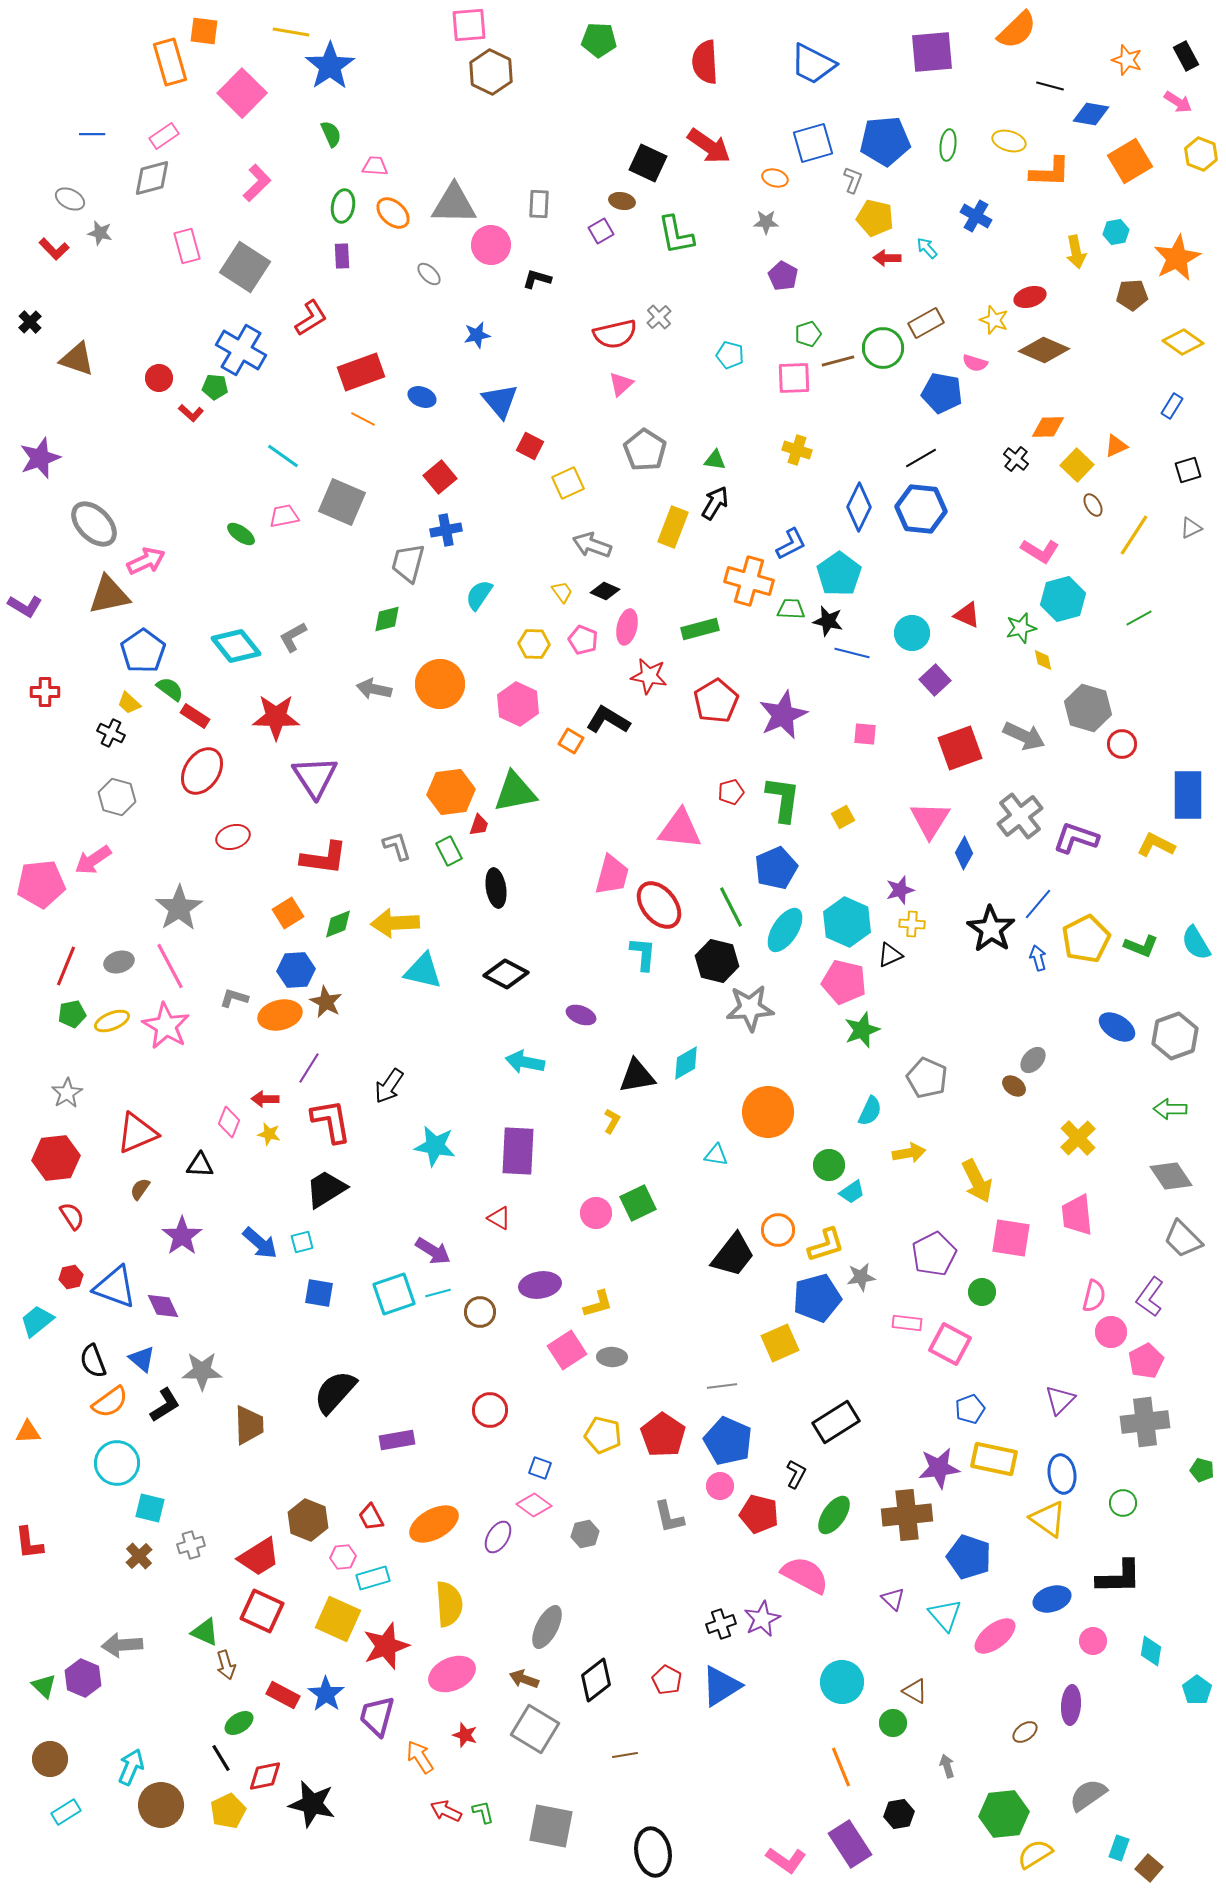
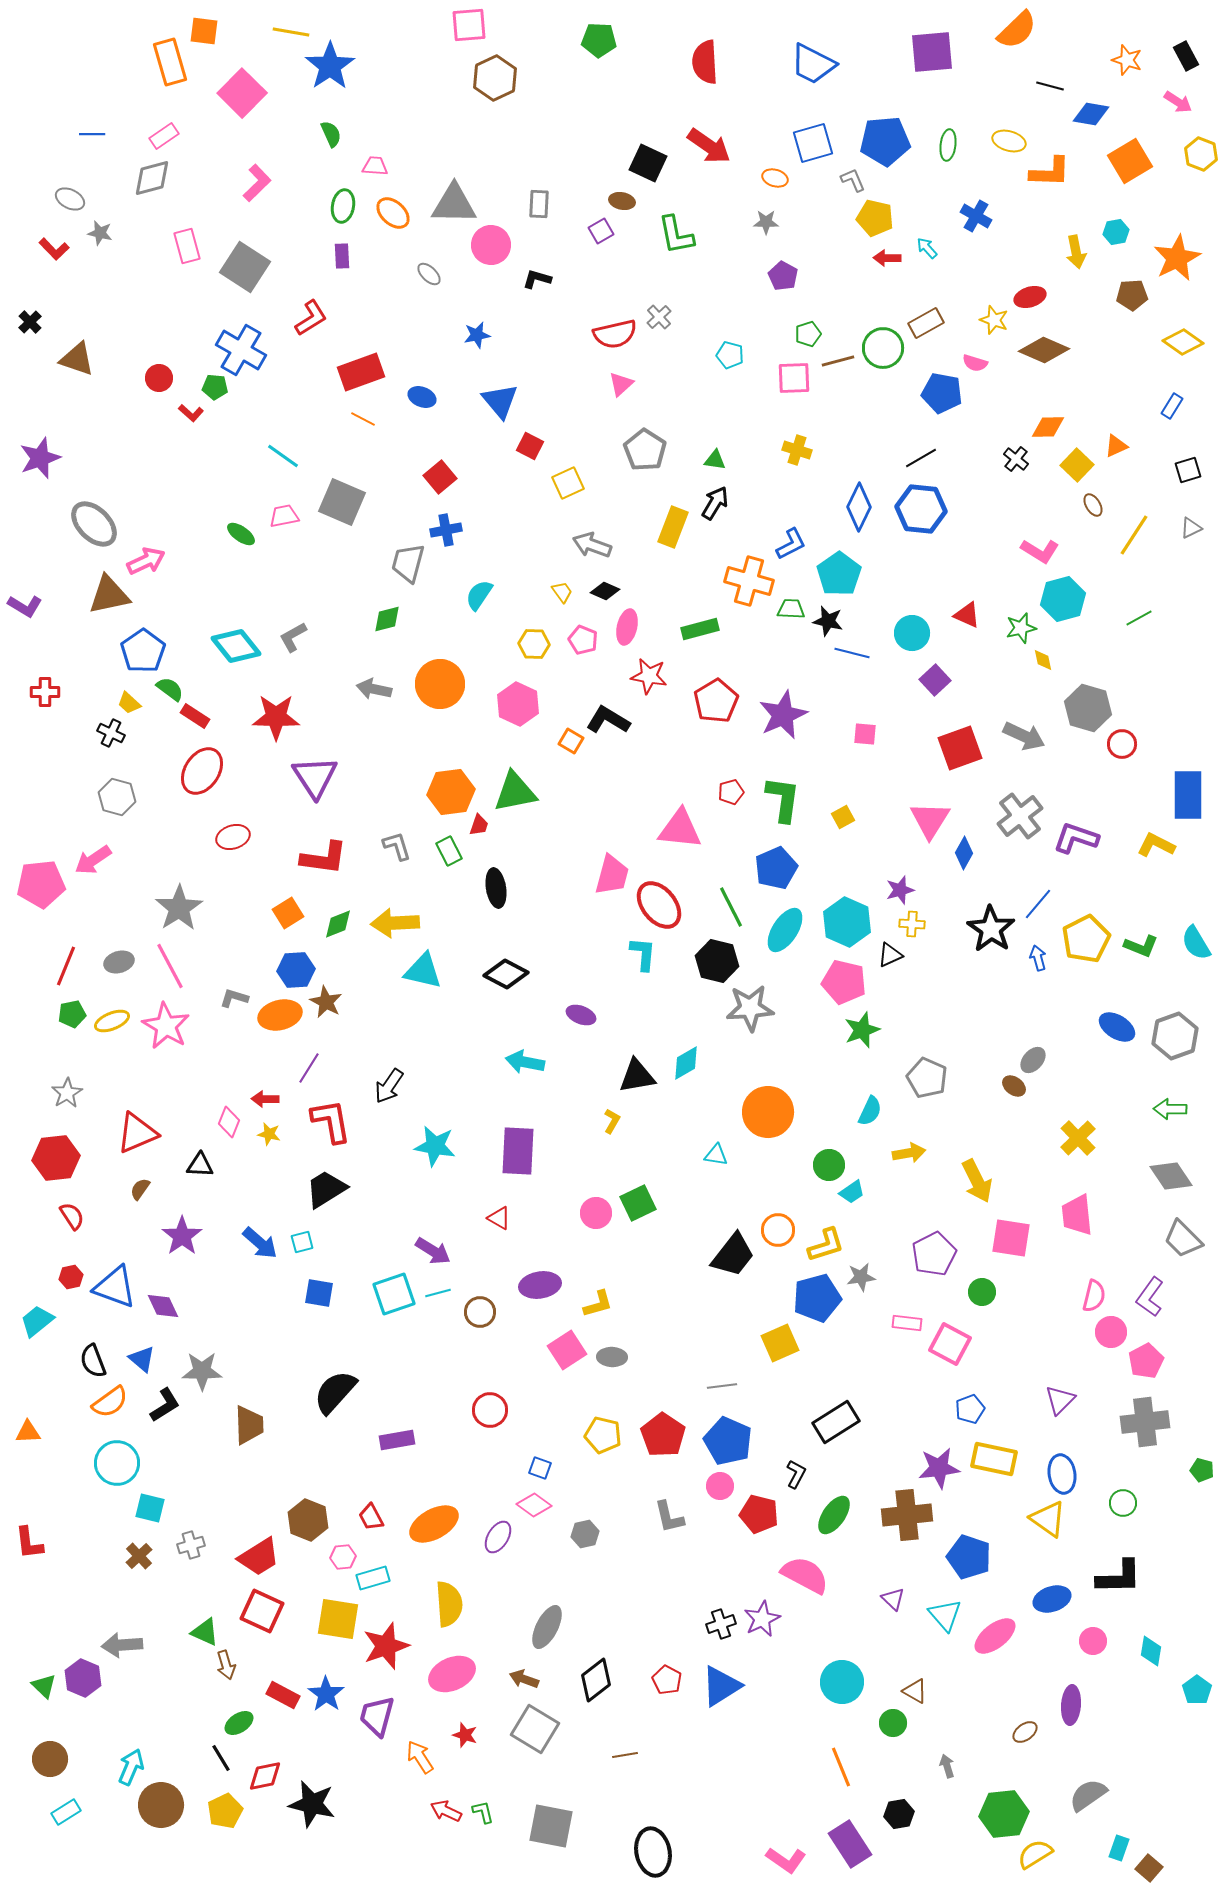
brown hexagon at (491, 72): moved 4 px right, 6 px down; rotated 9 degrees clockwise
gray L-shape at (853, 180): rotated 44 degrees counterclockwise
yellow square at (338, 1619): rotated 15 degrees counterclockwise
yellow pentagon at (228, 1811): moved 3 px left
